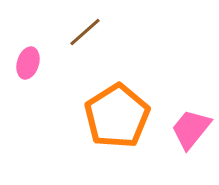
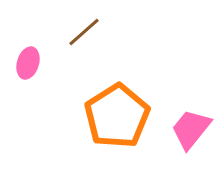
brown line: moved 1 px left
